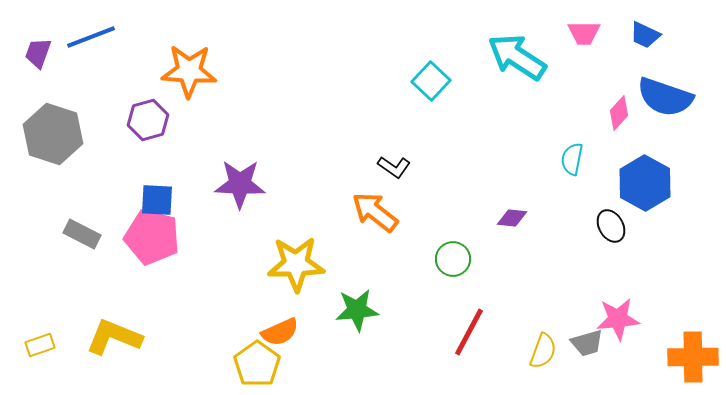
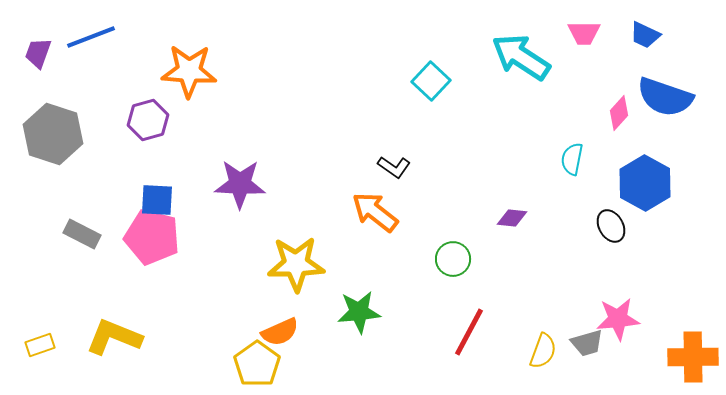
cyan arrow: moved 4 px right
green star: moved 2 px right, 2 px down
